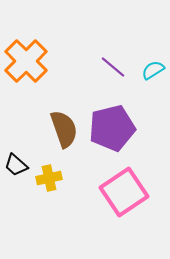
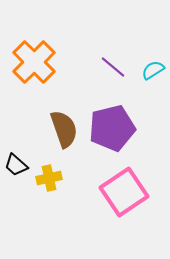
orange cross: moved 8 px right, 1 px down
